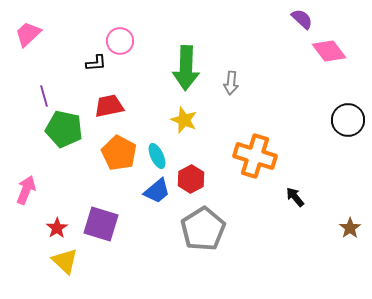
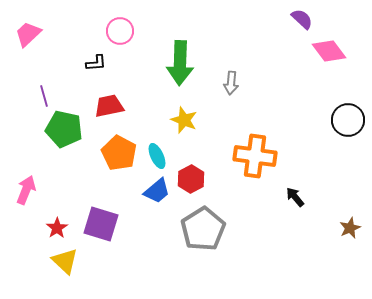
pink circle: moved 10 px up
green arrow: moved 6 px left, 5 px up
orange cross: rotated 9 degrees counterclockwise
brown star: rotated 10 degrees clockwise
